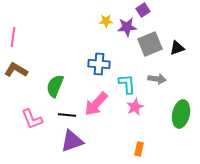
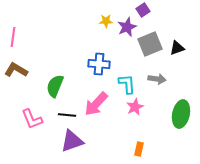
purple star: rotated 18 degrees counterclockwise
